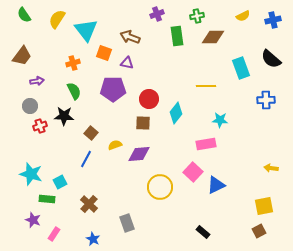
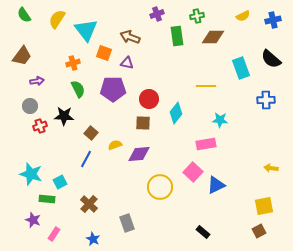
green semicircle at (74, 91): moved 4 px right, 2 px up
